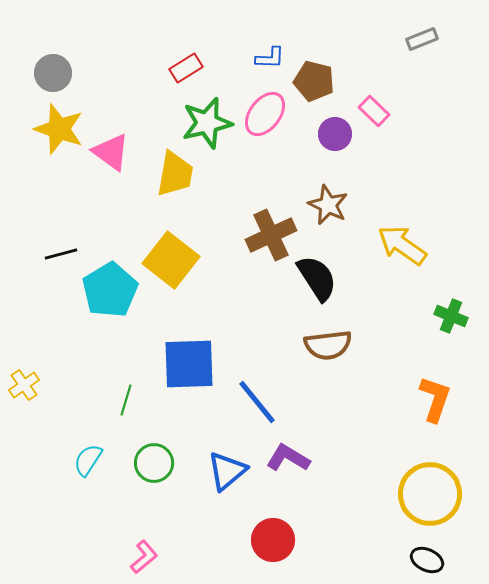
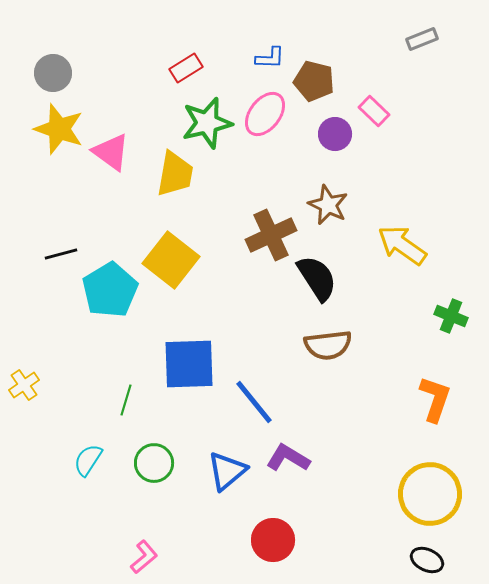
blue line: moved 3 px left
